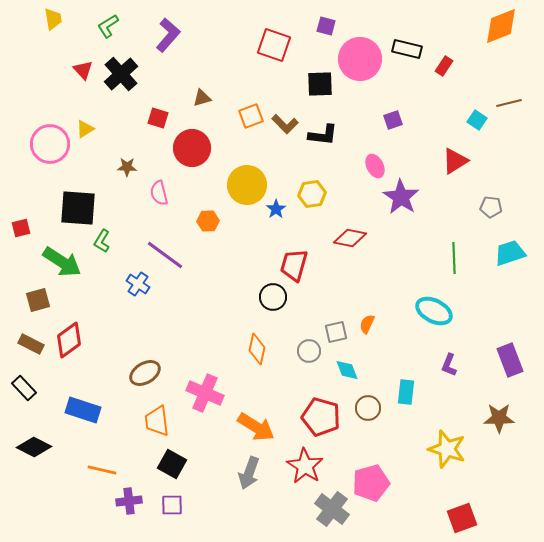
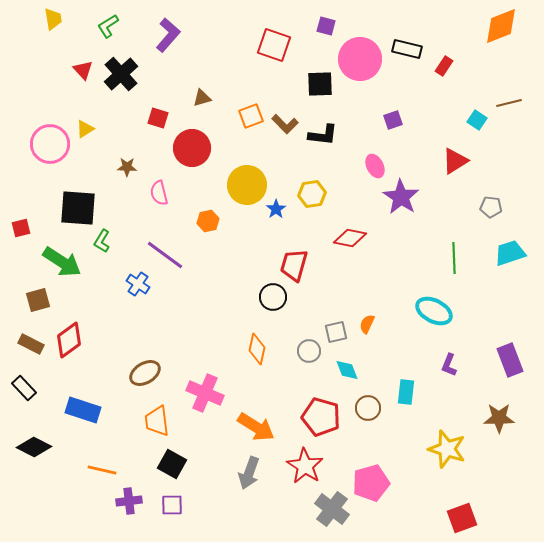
orange hexagon at (208, 221): rotated 10 degrees counterclockwise
